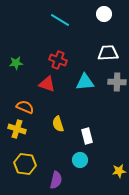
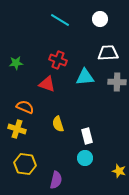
white circle: moved 4 px left, 5 px down
cyan triangle: moved 5 px up
cyan circle: moved 5 px right, 2 px up
yellow star: rotated 24 degrees clockwise
